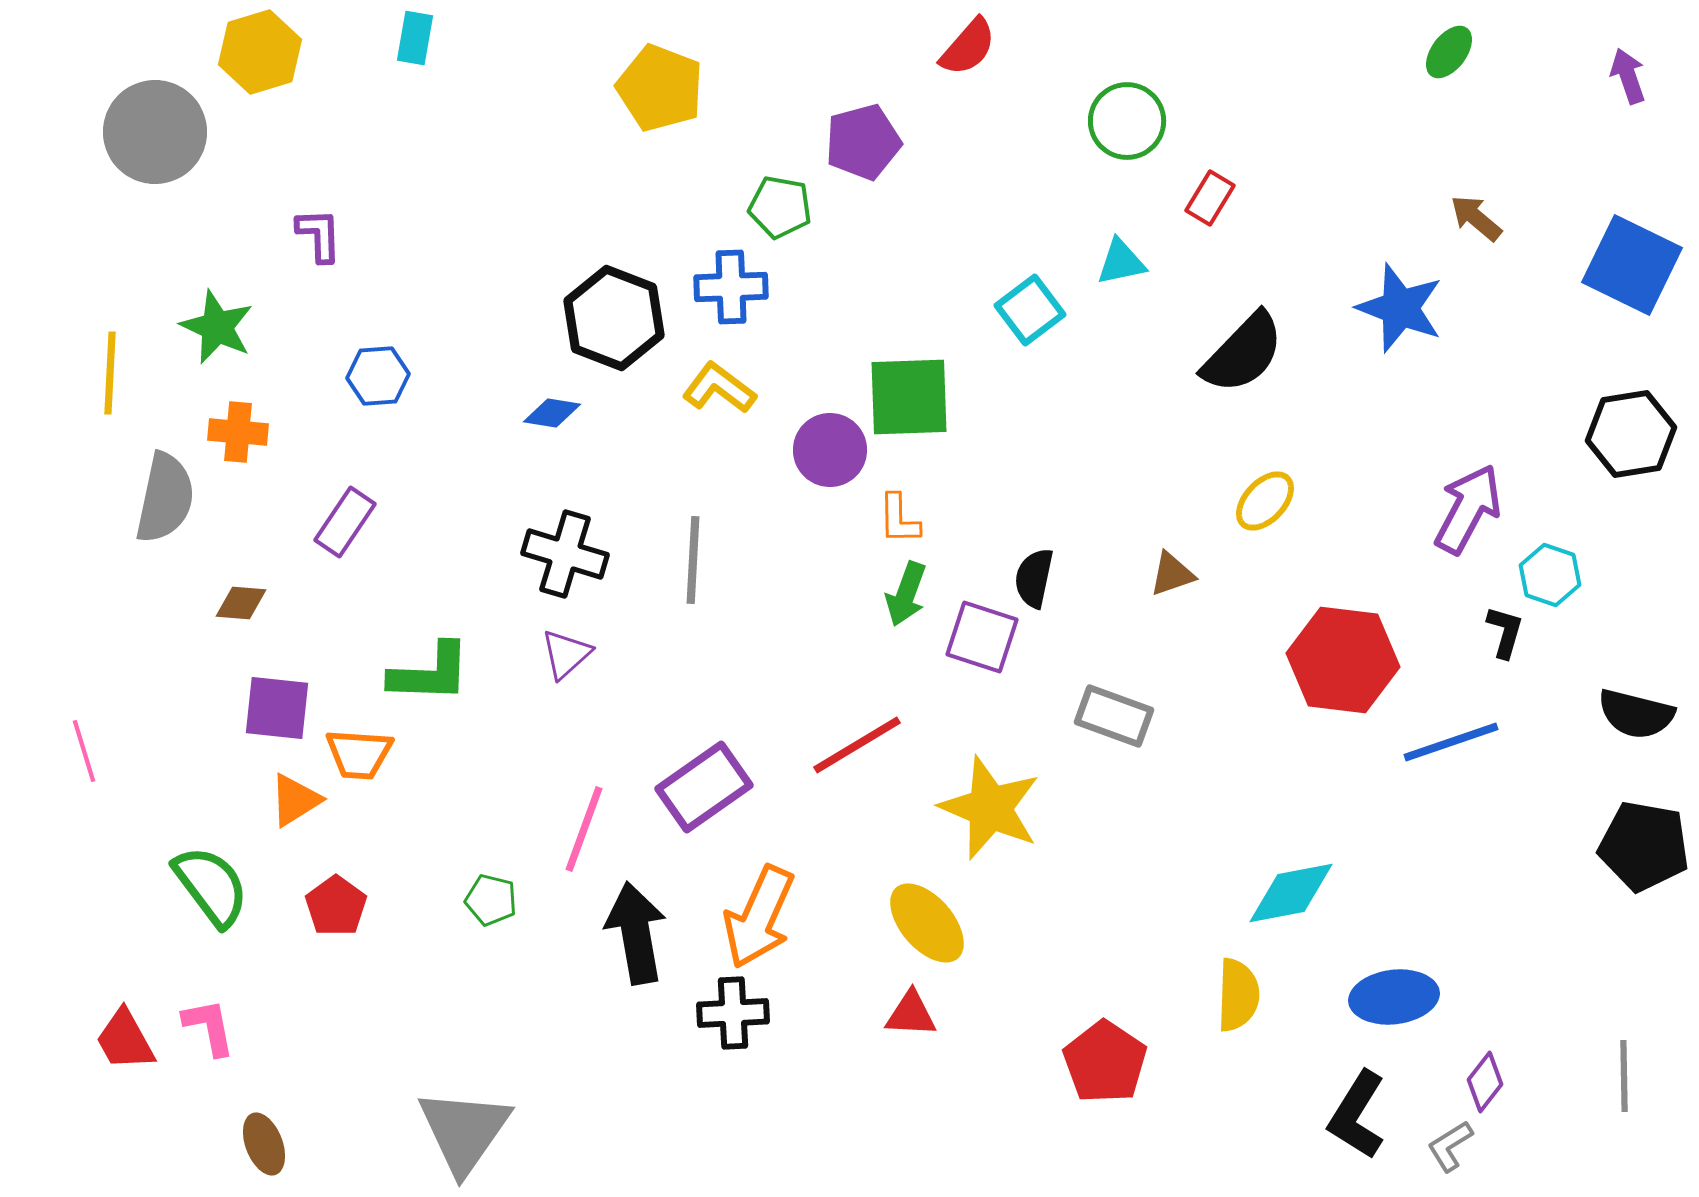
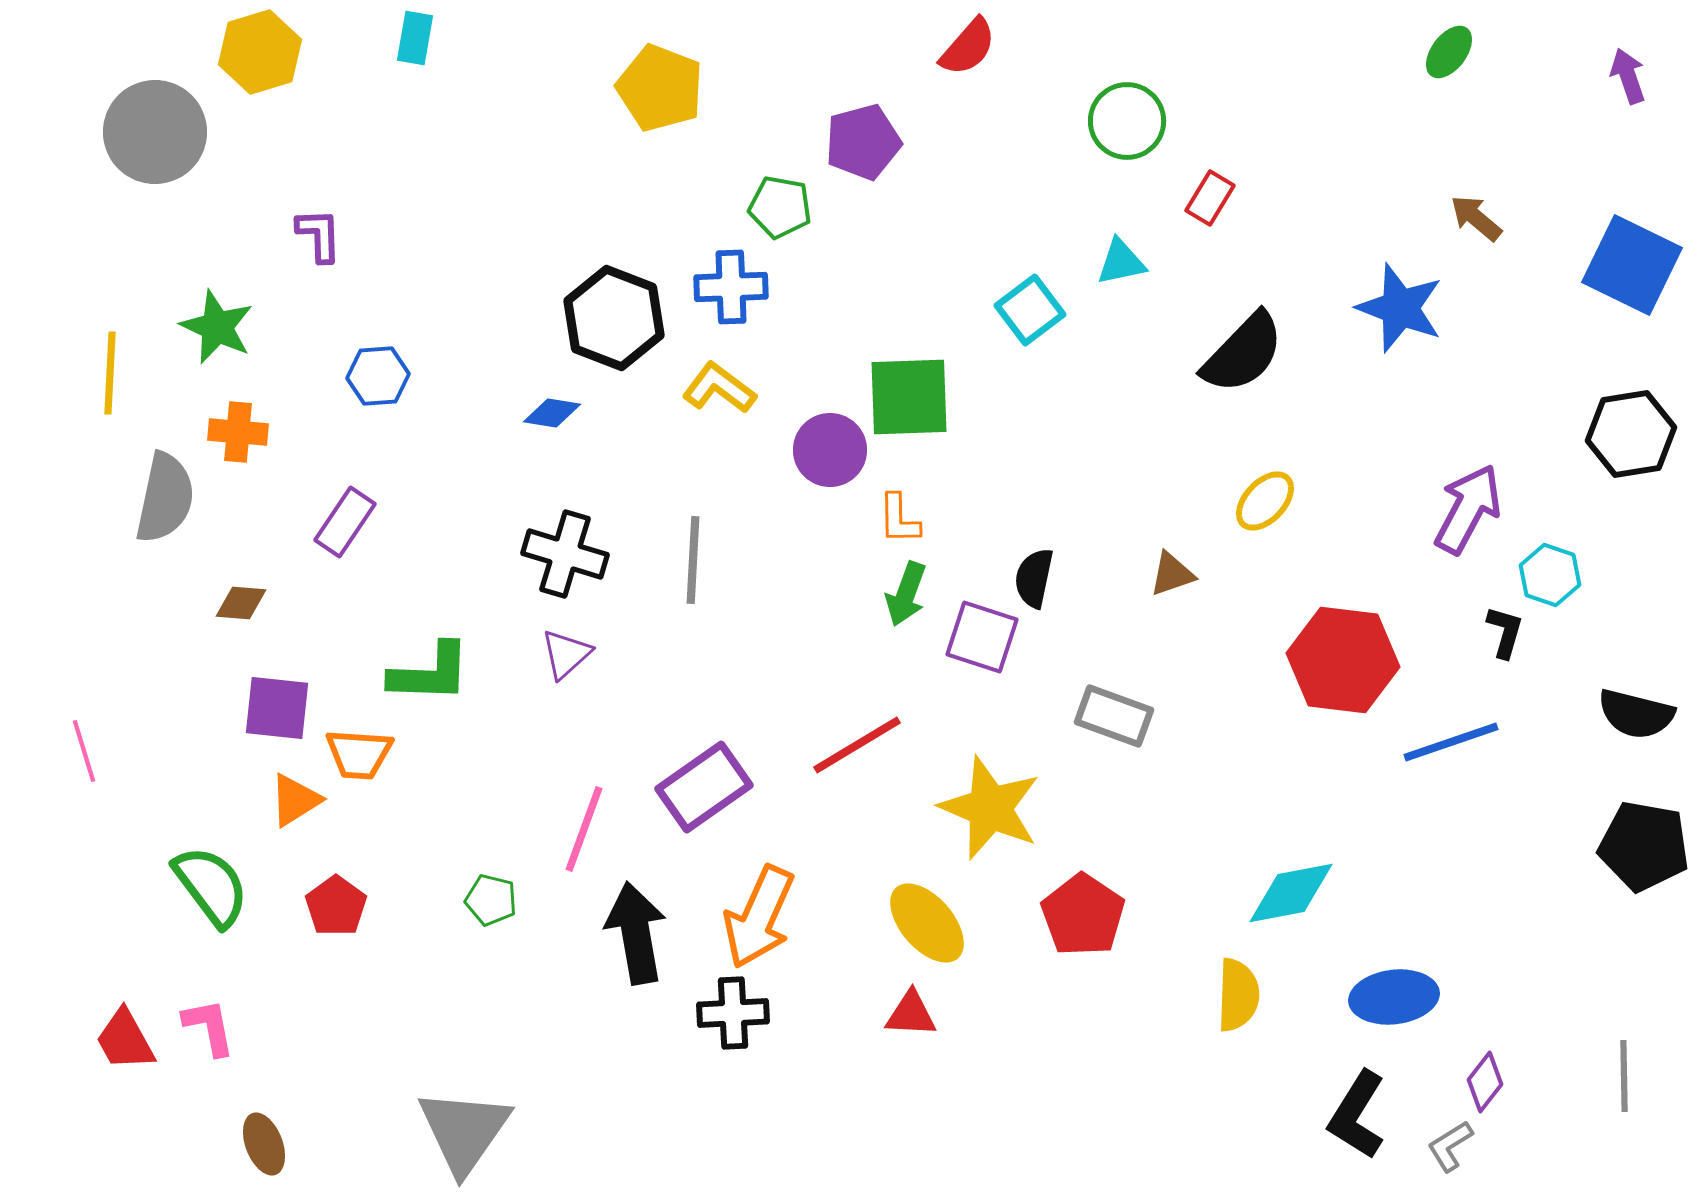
red pentagon at (1105, 1062): moved 22 px left, 147 px up
